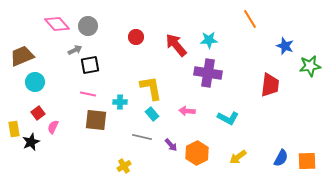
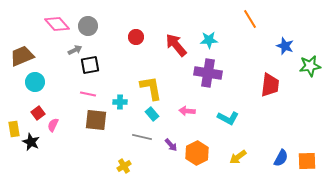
pink semicircle: moved 2 px up
black star: rotated 24 degrees counterclockwise
